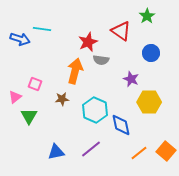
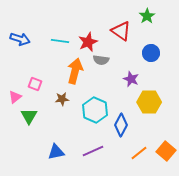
cyan line: moved 18 px right, 12 px down
blue diamond: rotated 40 degrees clockwise
purple line: moved 2 px right, 2 px down; rotated 15 degrees clockwise
